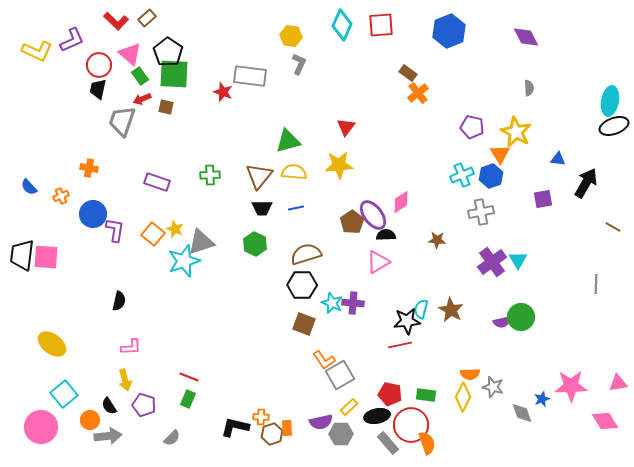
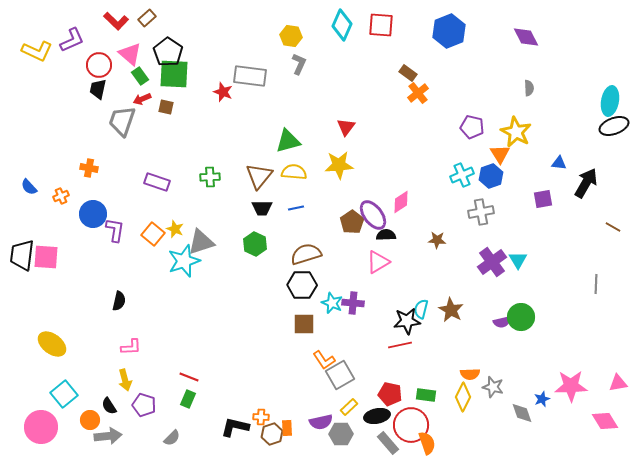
red square at (381, 25): rotated 8 degrees clockwise
blue triangle at (558, 159): moved 1 px right, 4 px down
green cross at (210, 175): moved 2 px down
brown square at (304, 324): rotated 20 degrees counterclockwise
